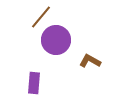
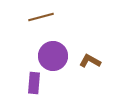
brown line: rotated 35 degrees clockwise
purple circle: moved 3 px left, 16 px down
